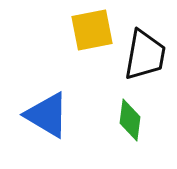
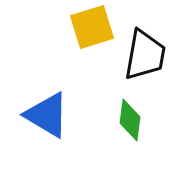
yellow square: moved 3 px up; rotated 6 degrees counterclockwise
